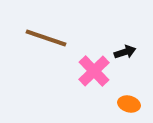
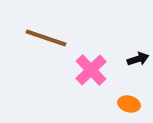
black arrow: moved 13 px right, 7 px down
pink cross: moved 3 px left, 1 px up
